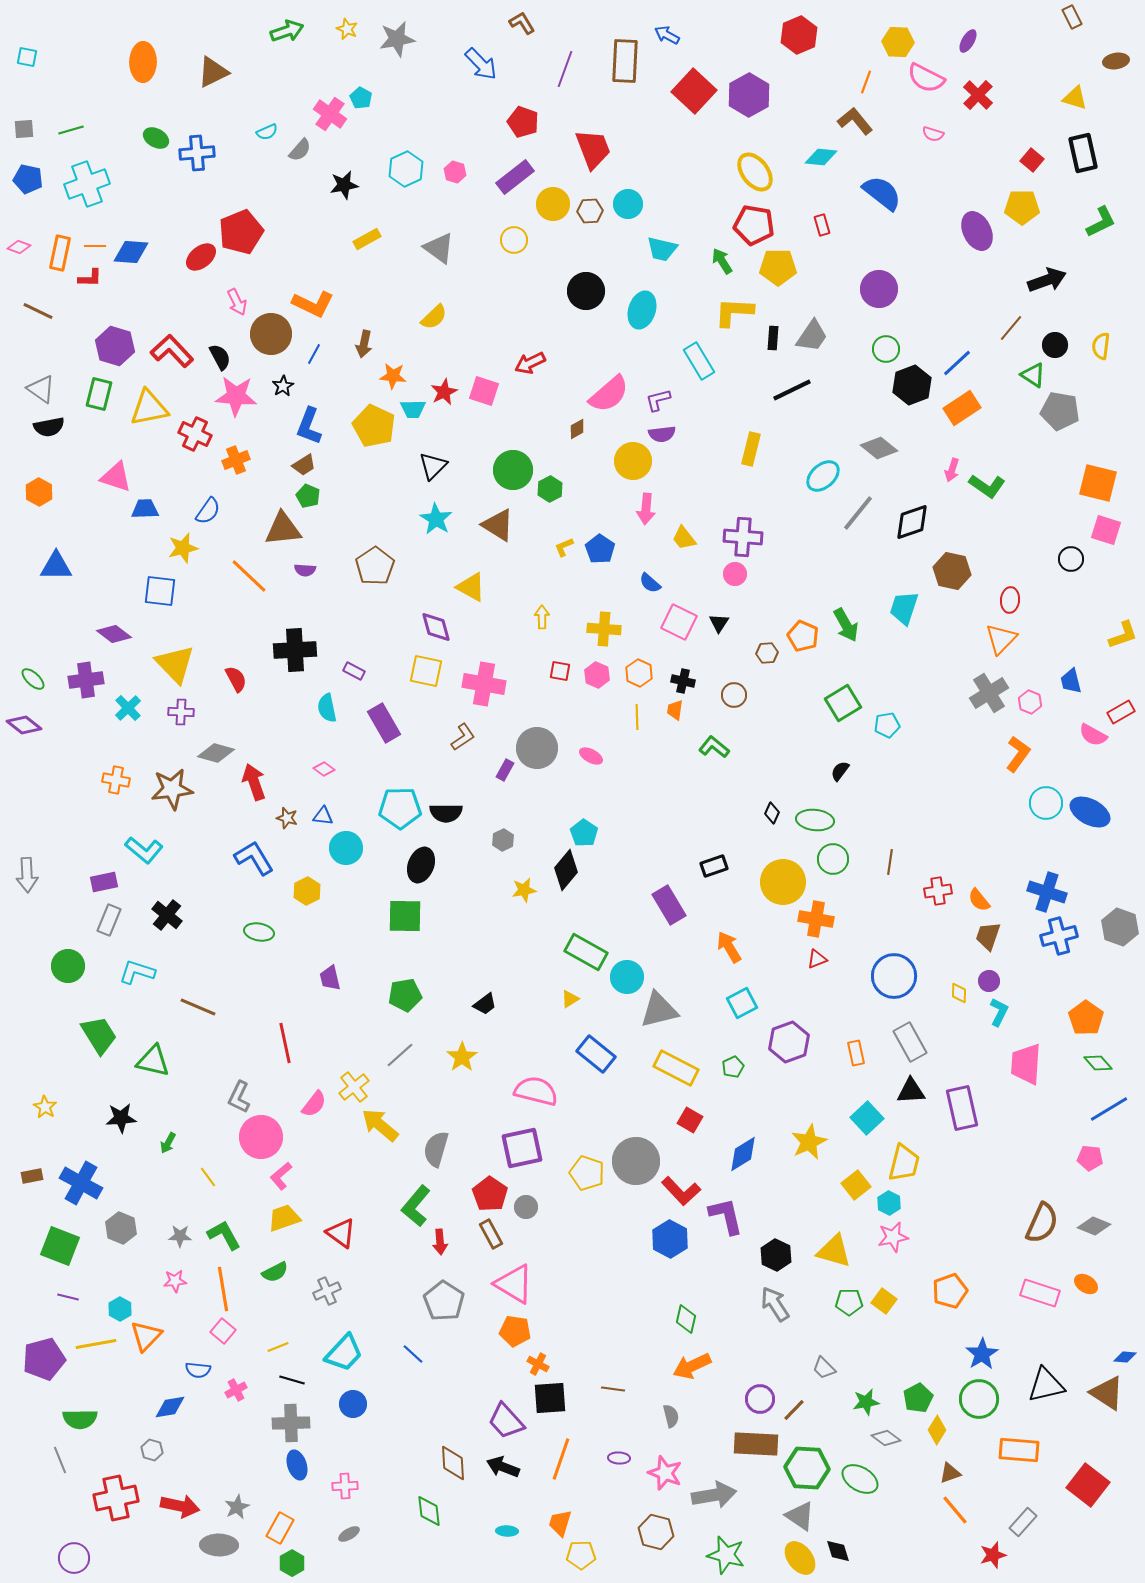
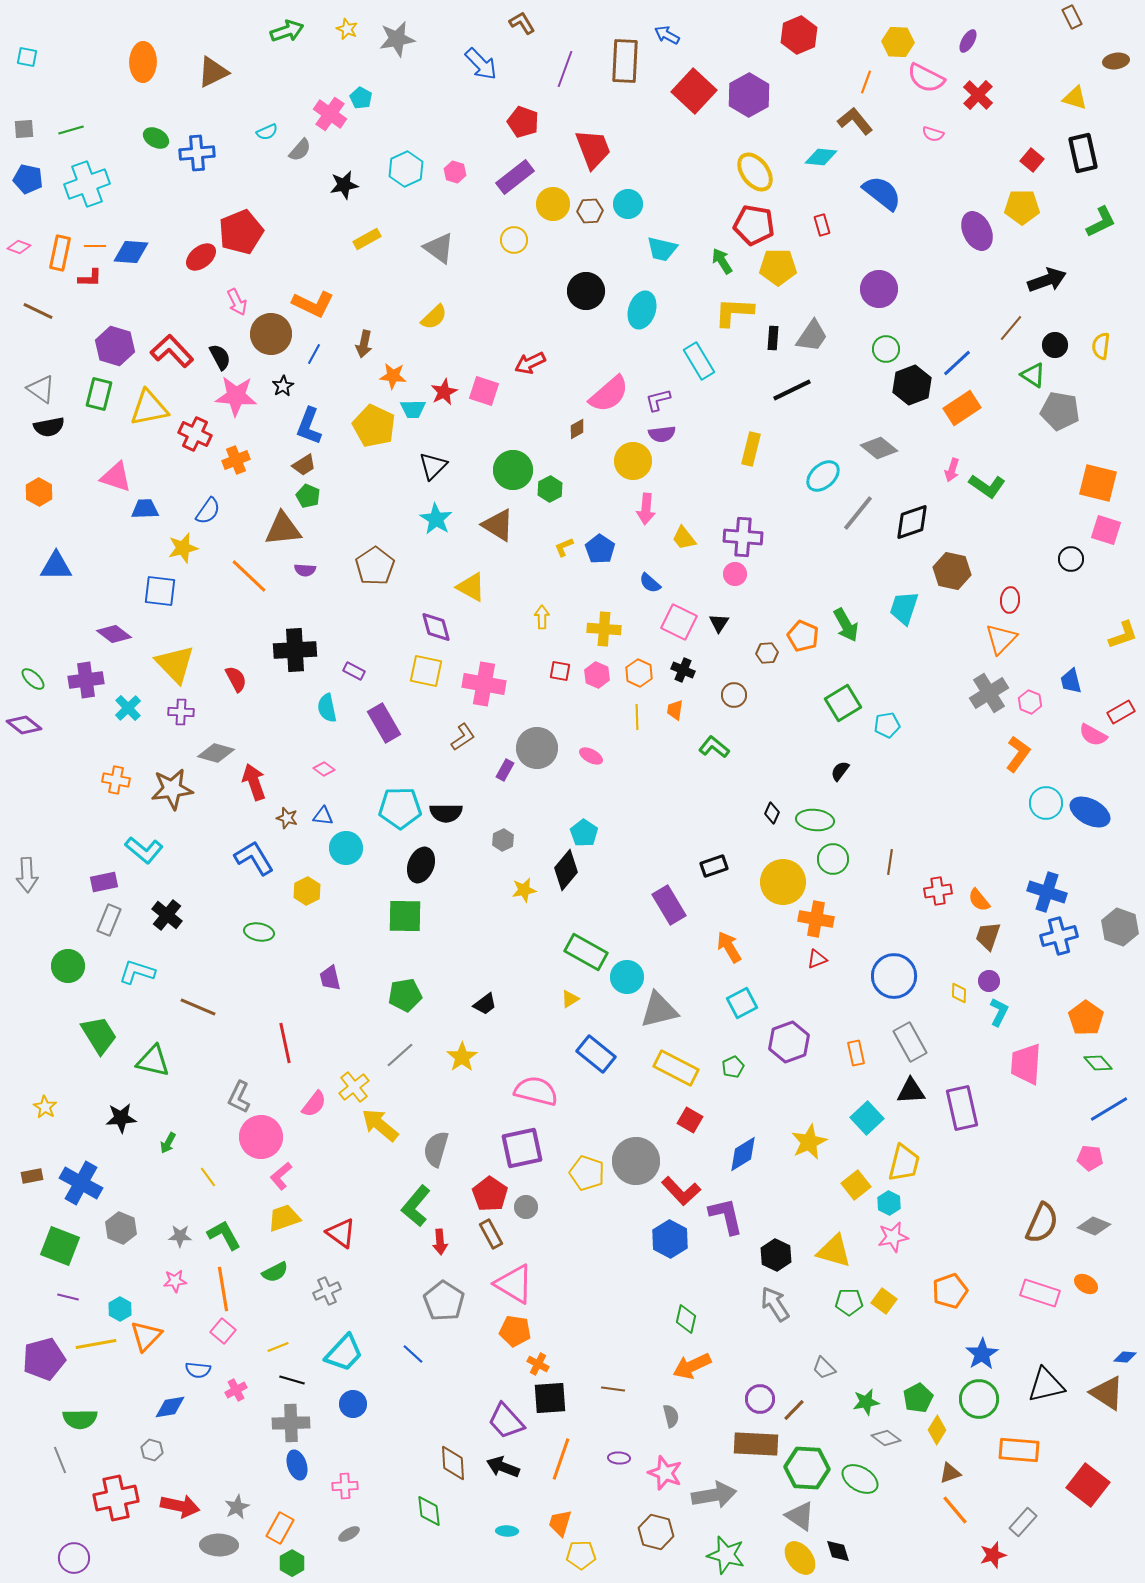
black cross at (683, 681): moved 11 px up; rotated 10 degrees clockwise
